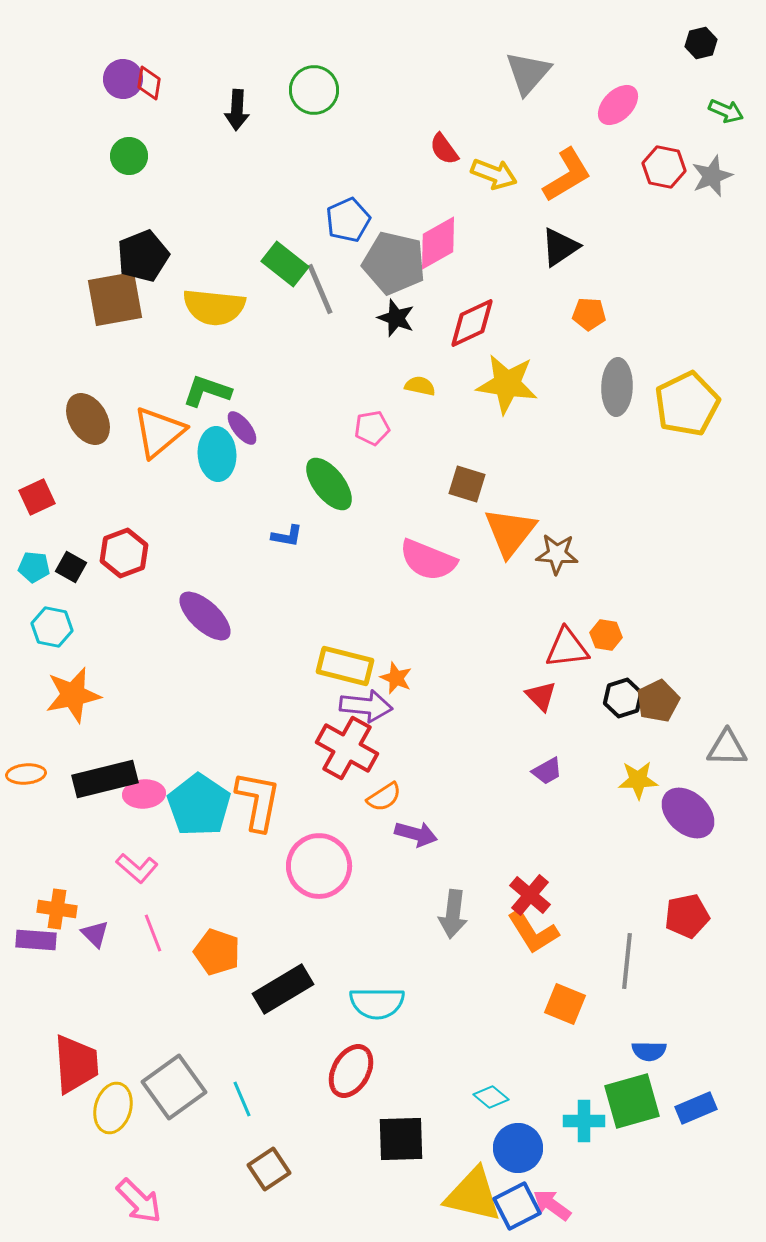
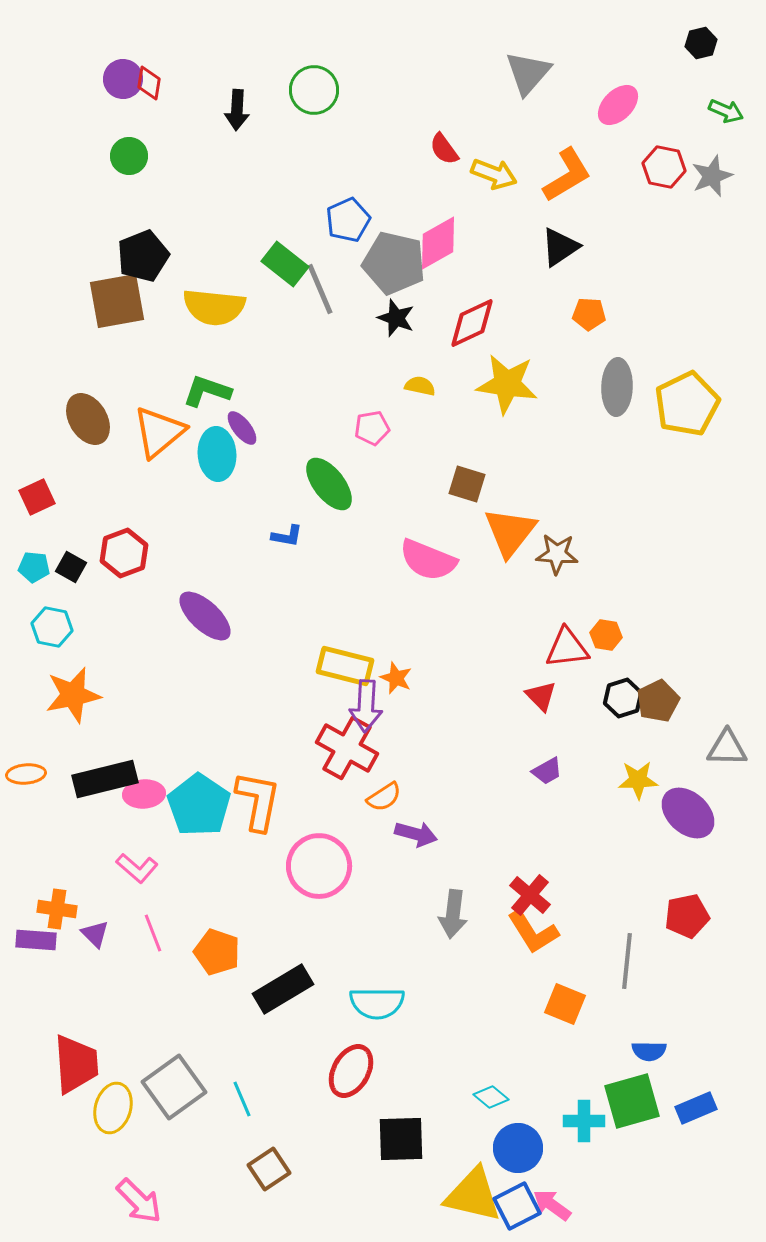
brown square at (115, 299): moved 2 px right, 2 px down
purple arrow at (366, 706): rotated 87 degrees clockwise
